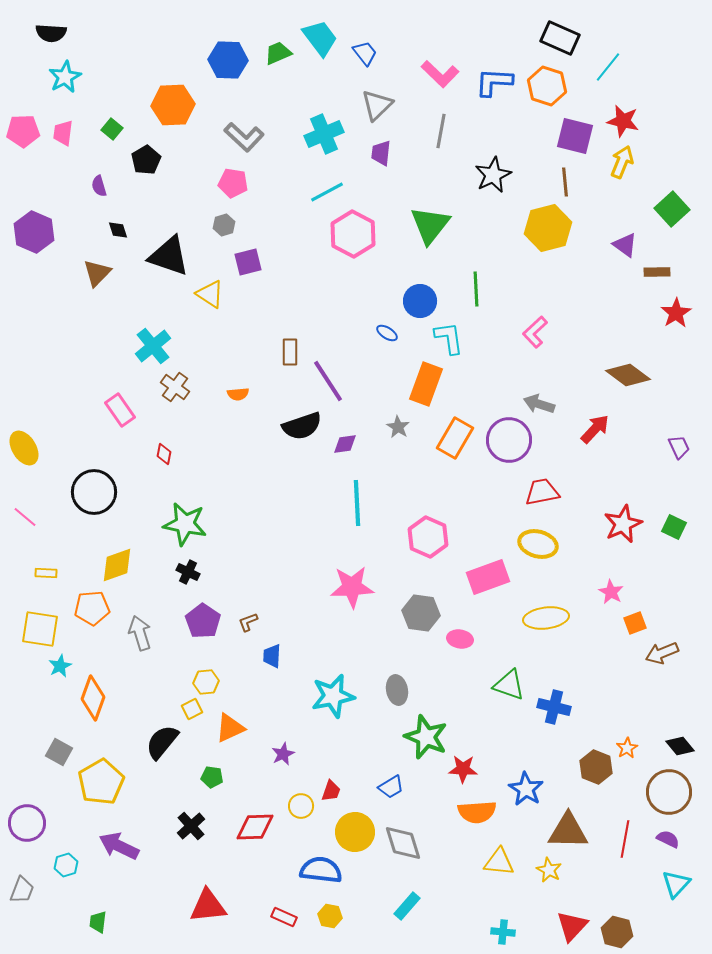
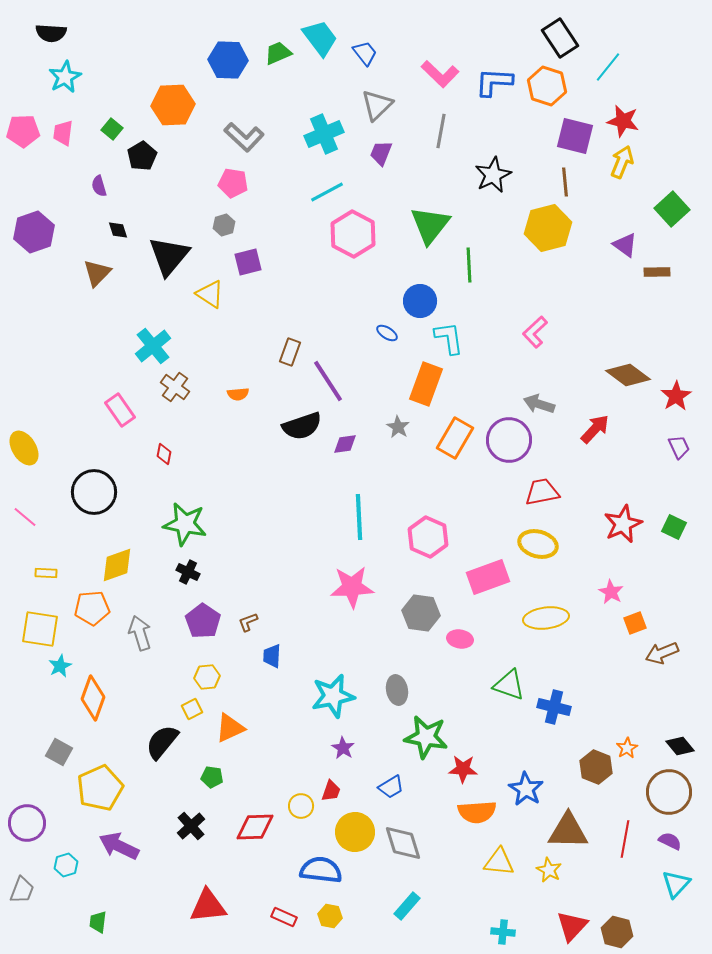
black rectangle at (560, 38): rotated 33 degrees clockwise
purple trapezoid at (381, 153): rotated 16 degrees clockwise
black pentagon at (146, 160): moved 4 px left, 4 px up
purple hexagon at (34, 232): rotated 18 degrees clockwise
black triangle at (169, 256): rotated 51 degrees clockwise
green line at (476, 289): moved 7 px left, 24 px up
red star at (676, 313): moved 83 px down
brown rectangle at (290, 352): rotated 20 degrees clockwise
cyan line at (357, 503): moved 2 px right, 14 px down
yellow hexagon at (206, 682): moved 1 px right, 5 px up
green star at (426, 737): rotated 12 degrees counterclockwise
purple star at (283, 754): moved 60 px right, 6 px up; rotated 15 degrees counterclockwise
yellow pentagon at (101, 782): moved 1 px left, 6 px down; rotated 6 degrees clockwise
purple semicircle at (668, 839): moved 2 px right, 2 px down
